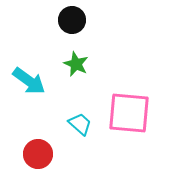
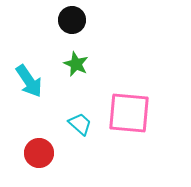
cyan arrow: rotated 20 degrees clockwise
red circle: moved 1 px right, 1 px up
